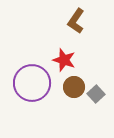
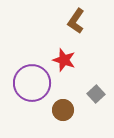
brown circle: moved 11 px left, 23 px down
